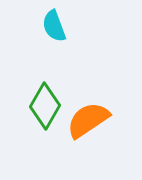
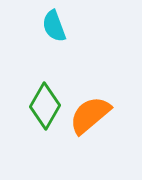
orange semicircle: moved 2 px right, 5 px up; rotated 6 degrees counterclockwise
